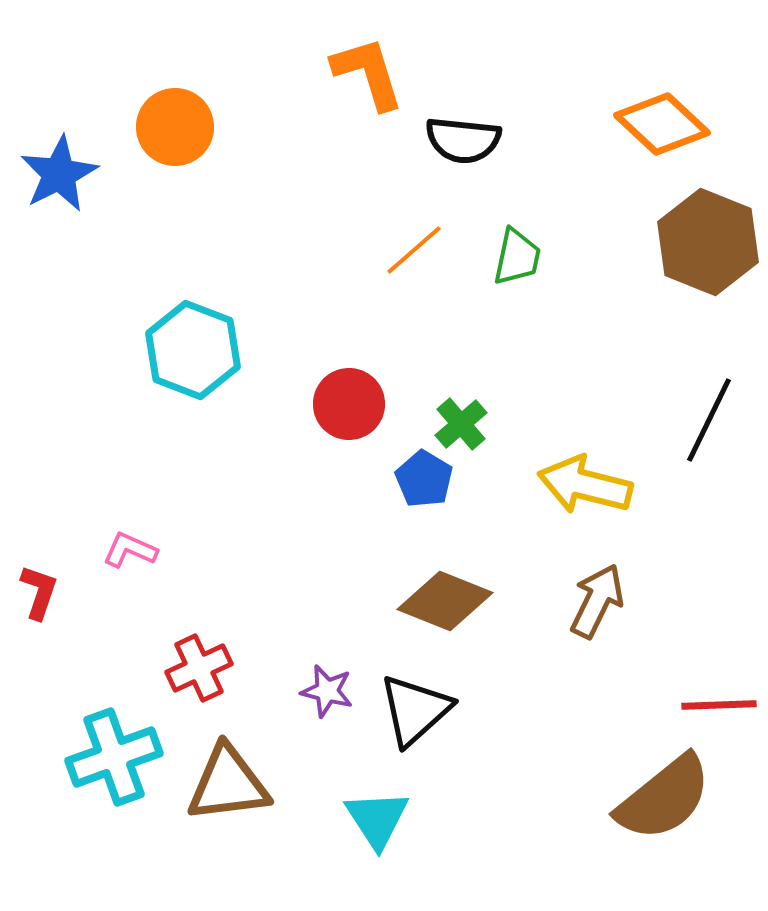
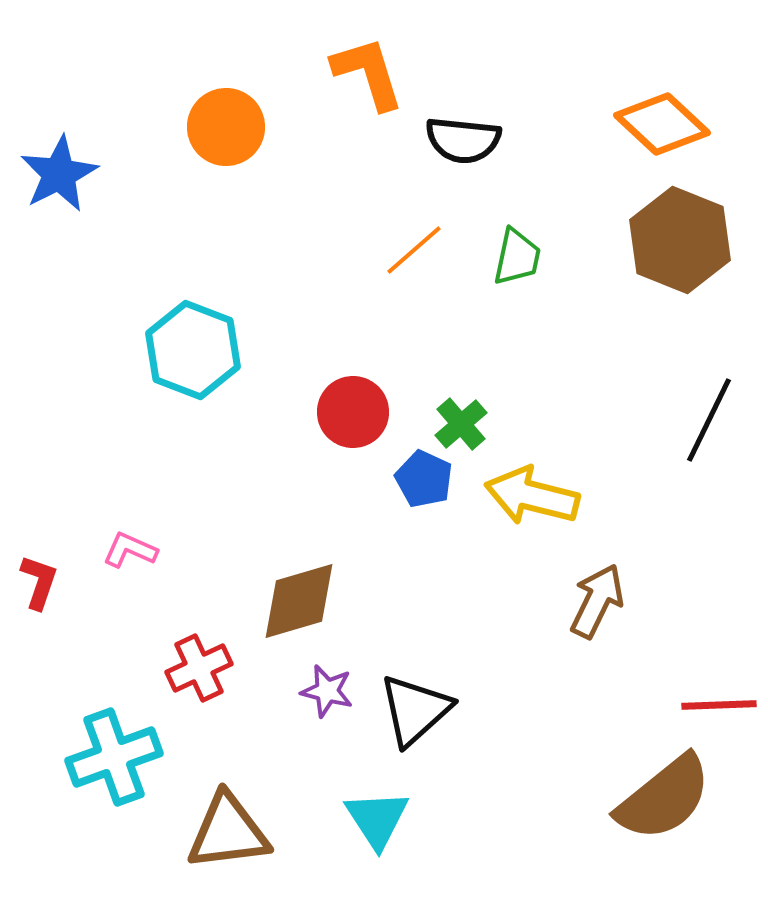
orange circle: moved 51 px right
brown hexagon: moved 28 px left, 2 px up
red circle: moved 4 px right, 8 px down
blue pentagon: rotated 6 degrees counterclockwise
yellow arrow: moved 53 px left, 11 px down
red L-shape: moved 10 px up
brown diamond: moved 146 px left; rotated 38 degrees counterclockwise
brown triangle: moved 48 px down
